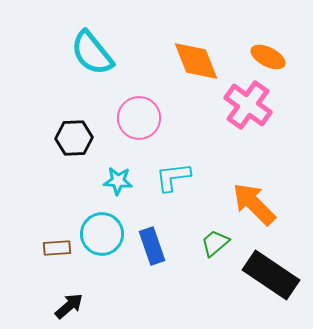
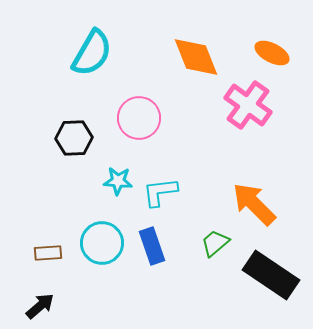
cyan semicircle: rotated 111 degrees counterclockwise
orange ellipse: moved 4 px right, 4 px up
orange diamond: moved 4 px up
cyan L-shape: moved 13 px left, 15 px down
cyan circle: moved 9 px down
brown rectangle: moved 9 px left, 5 px down
black arrow: moved 29 px left
